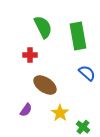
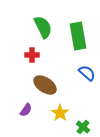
red cross: moved 2 px right
